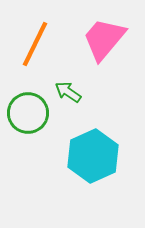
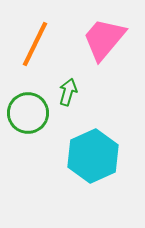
green arrow: rotated 72 degrees clockwise
